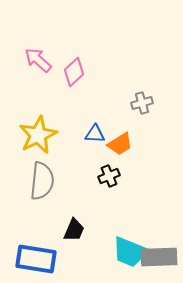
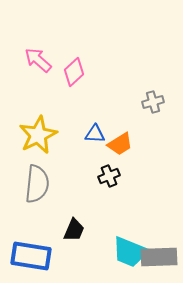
gray cross: moved 11 px right, 1 px up
gray semicircle: moved 5 px left, 3 px down
blue rectangle: moved 5 px left, 3 px up
